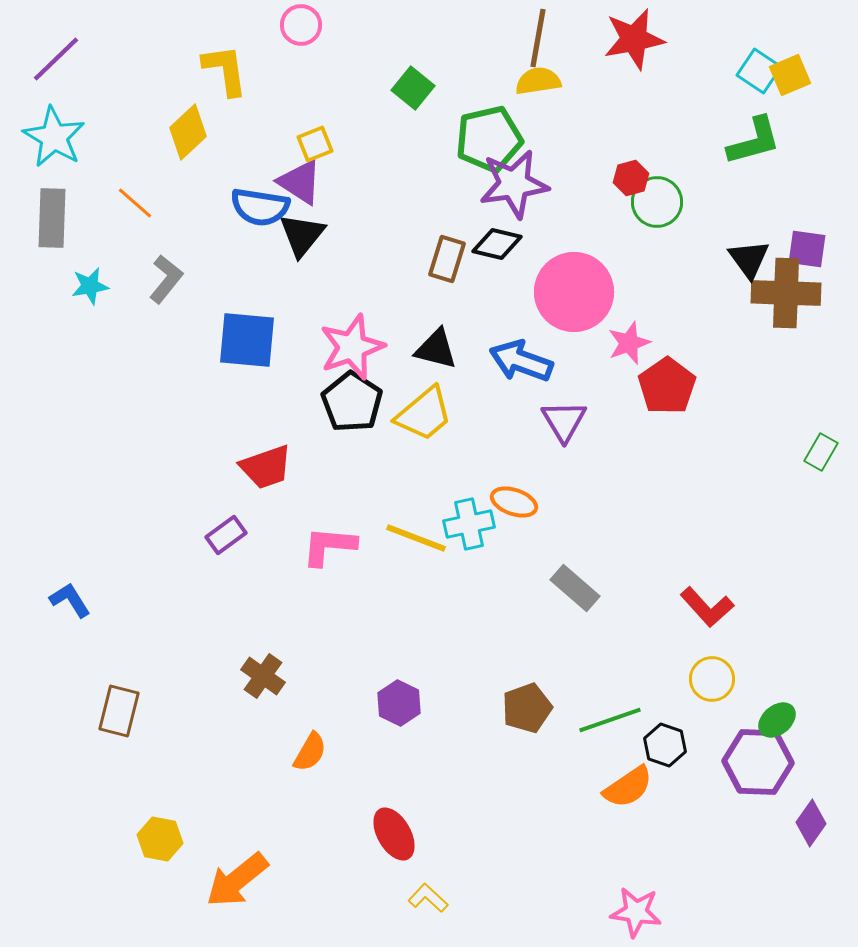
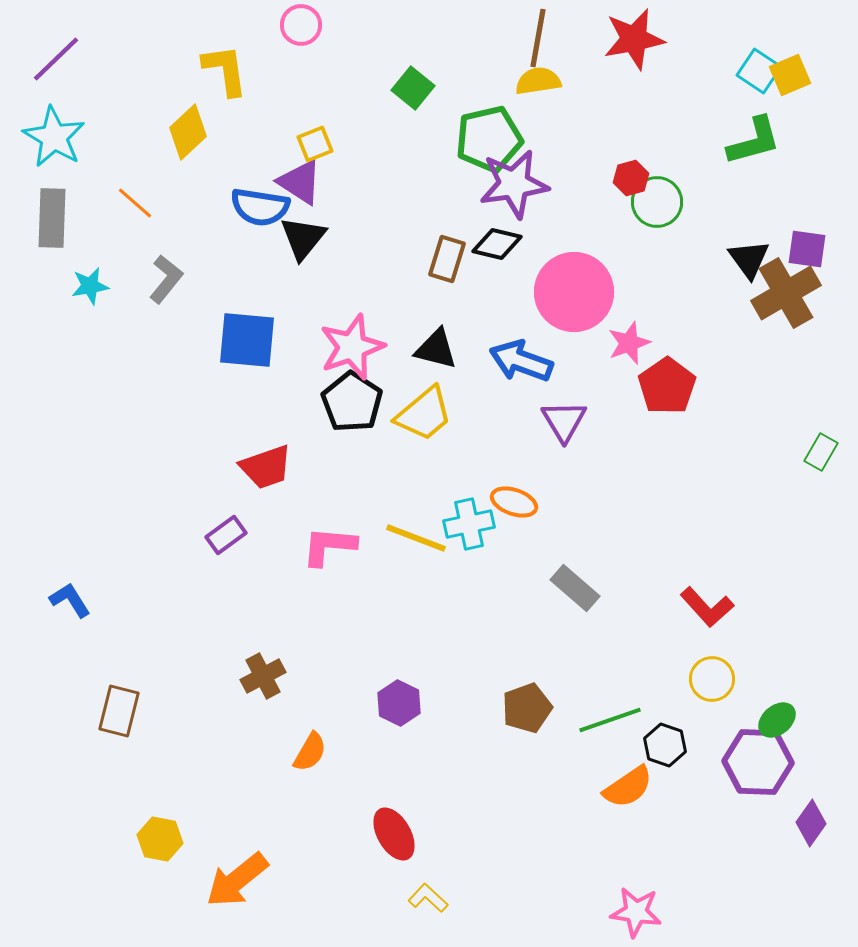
black triangle at (302, 235): moved 1 px right, 3 px down
brown cross at (786, 293): rotated 32 degrees counterclockwise
brown cross at (263, 676): rotated 27 degrees clockwise
